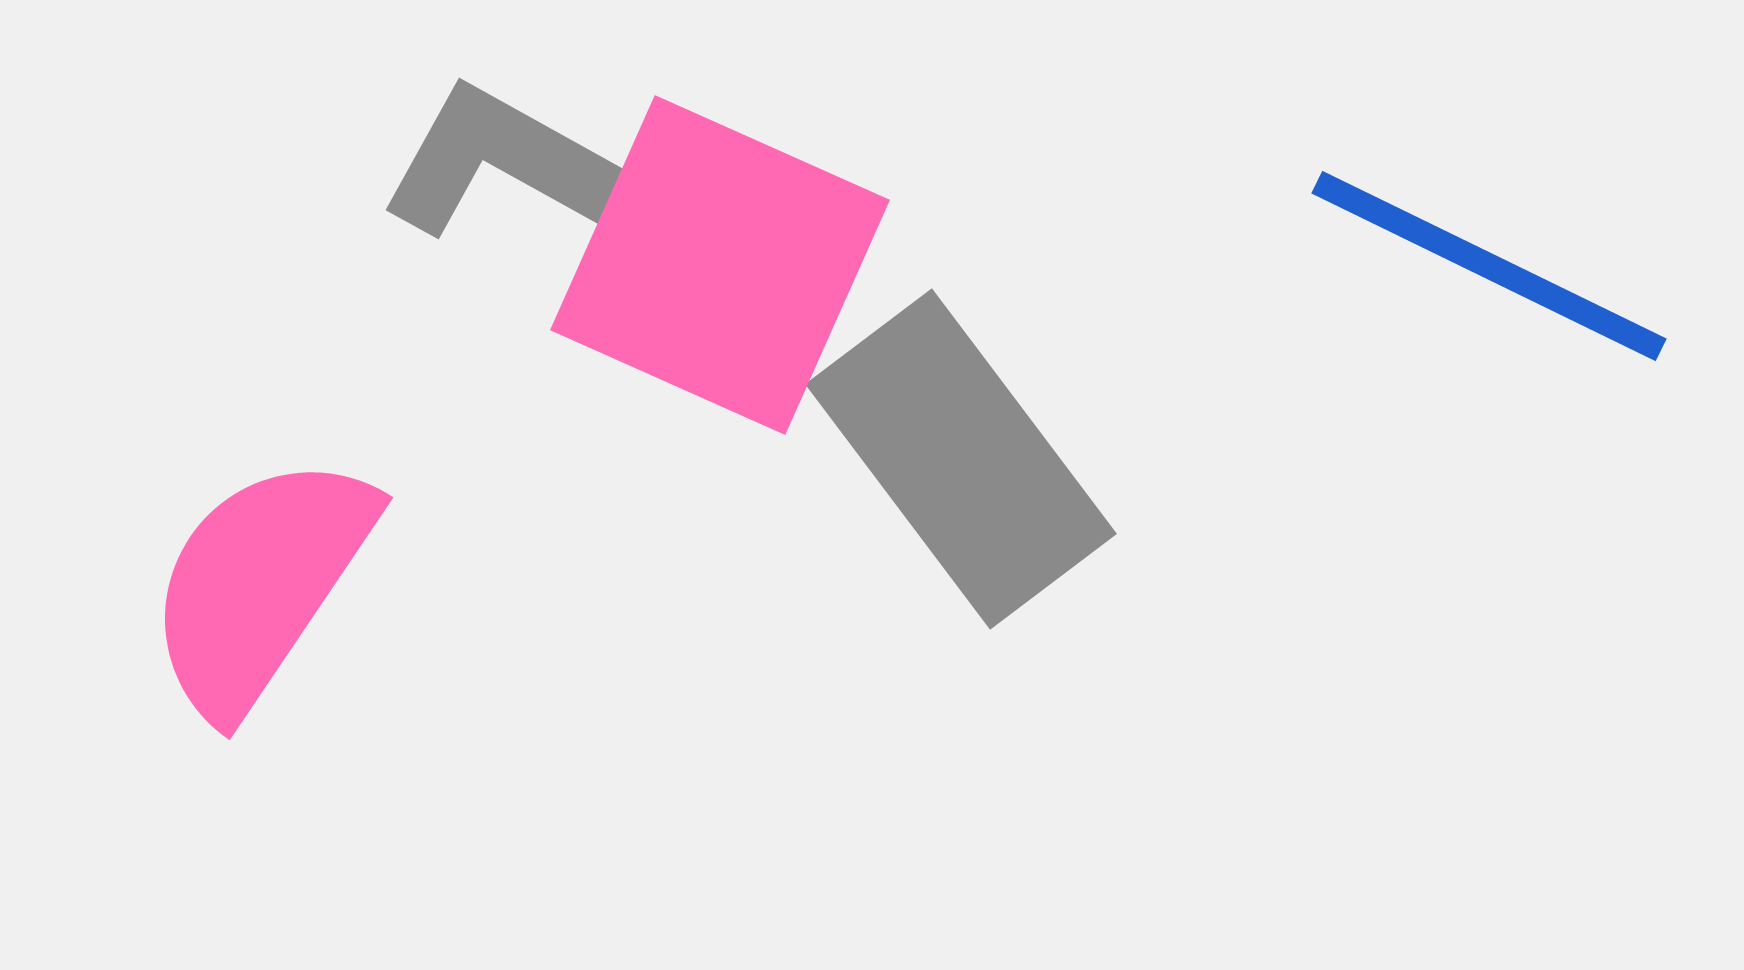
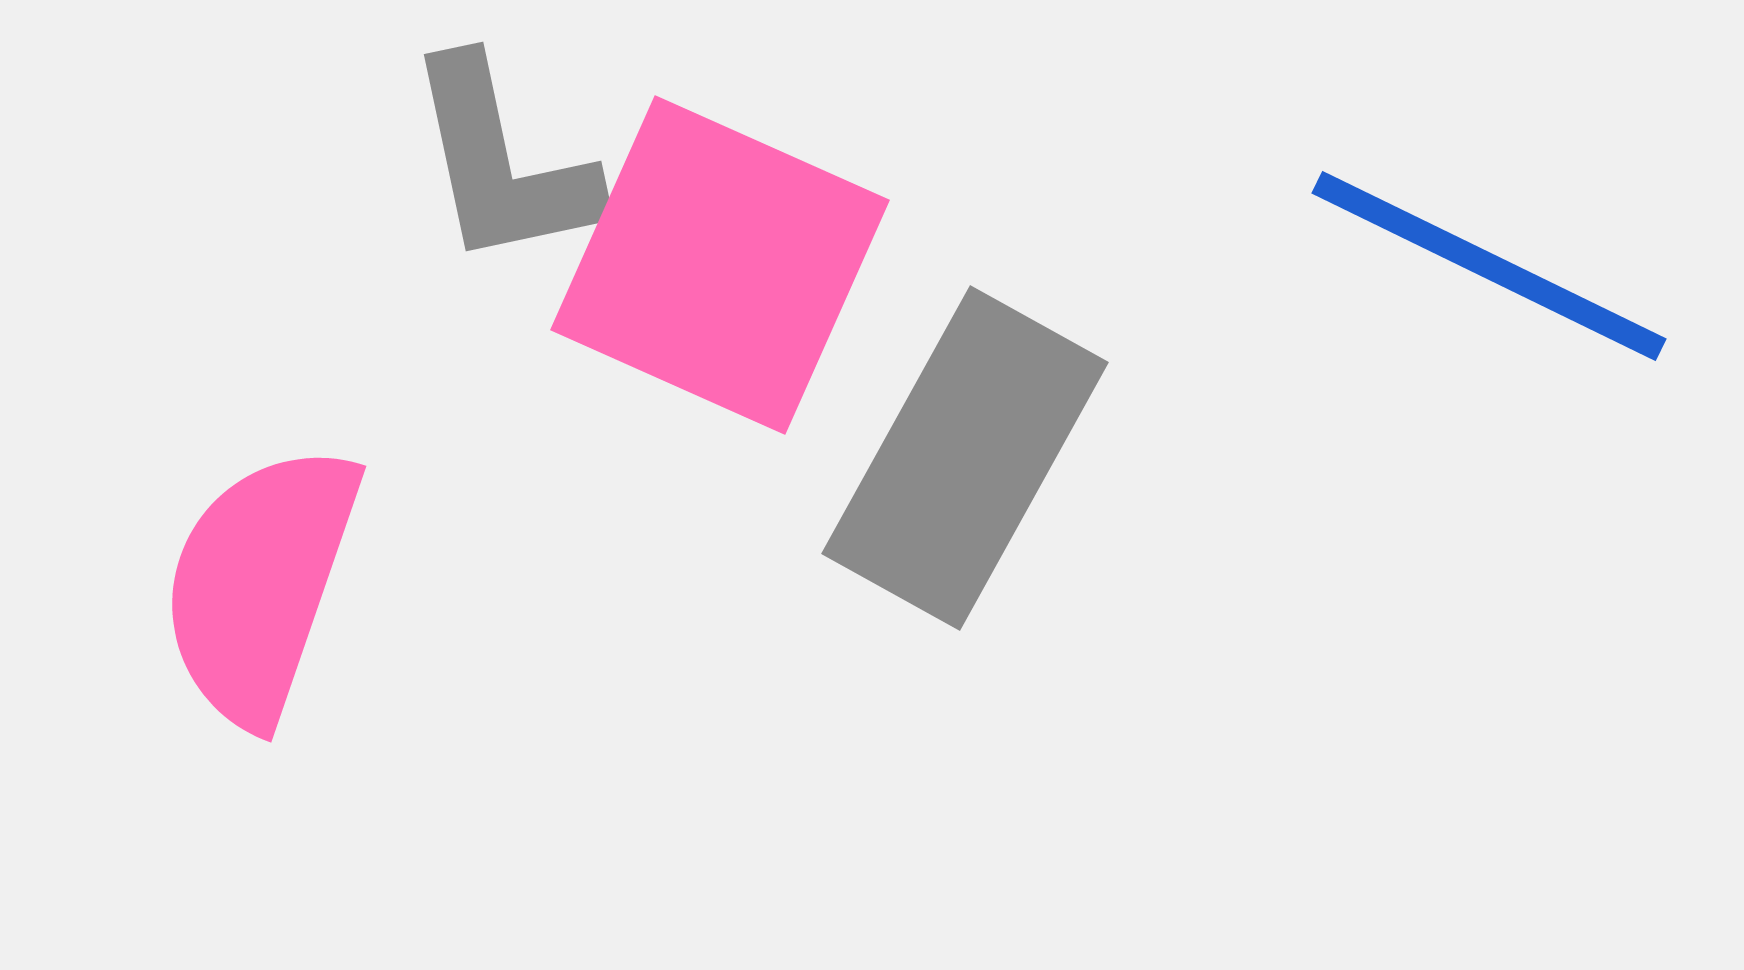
gray L-shape: rotated 131 degrees counterclockwise
gray rectangle: moved 4 px right, 1 px up; rotated 66 degrees clockwise
pink semicircle: rotated 15 degrees counterclockwise
